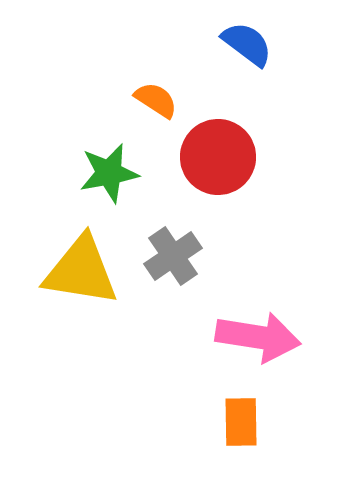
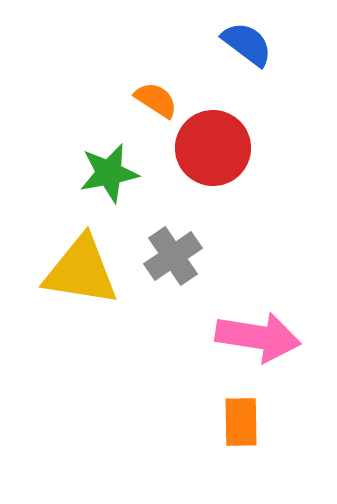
red circle: moved 5 px left, 9 px up
